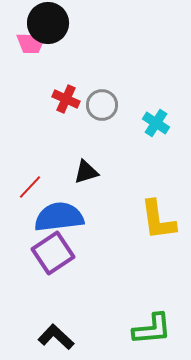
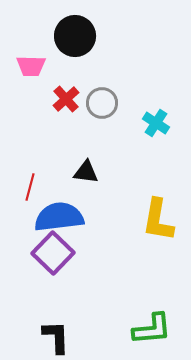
black circle: moved 27 px right, 13 px down
pink trapezoid: moved 23 px down
red cross: rotated 24 degrees clockwise
gray circle: moved 2 px up
black triangle: rotated 24 degrees clockwise
red line: rotated 28 degrees counterclockwise
yellow L-shape: rotated 18 degrees clockwise
purple square: rotated 12 degrees counterclockwise
black L-shape: rotated 45 degrees clockwise
